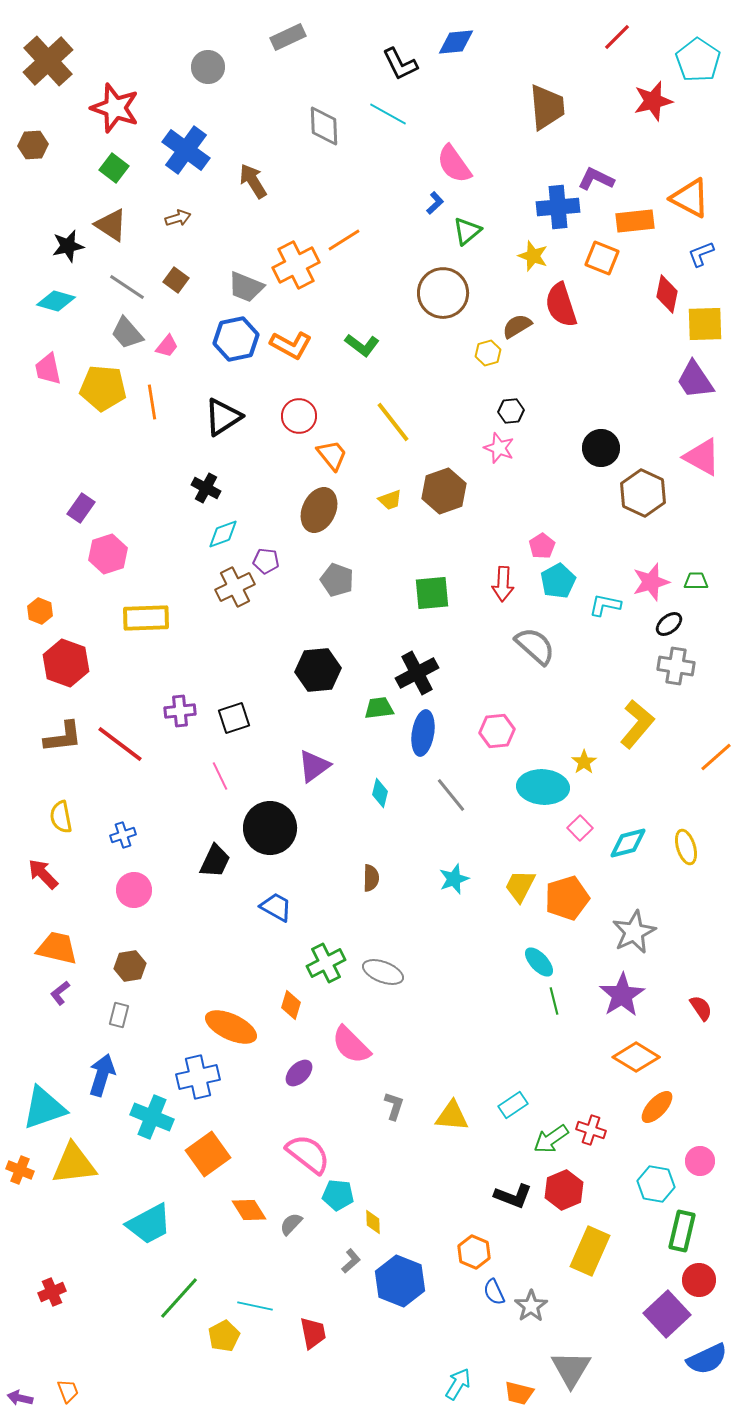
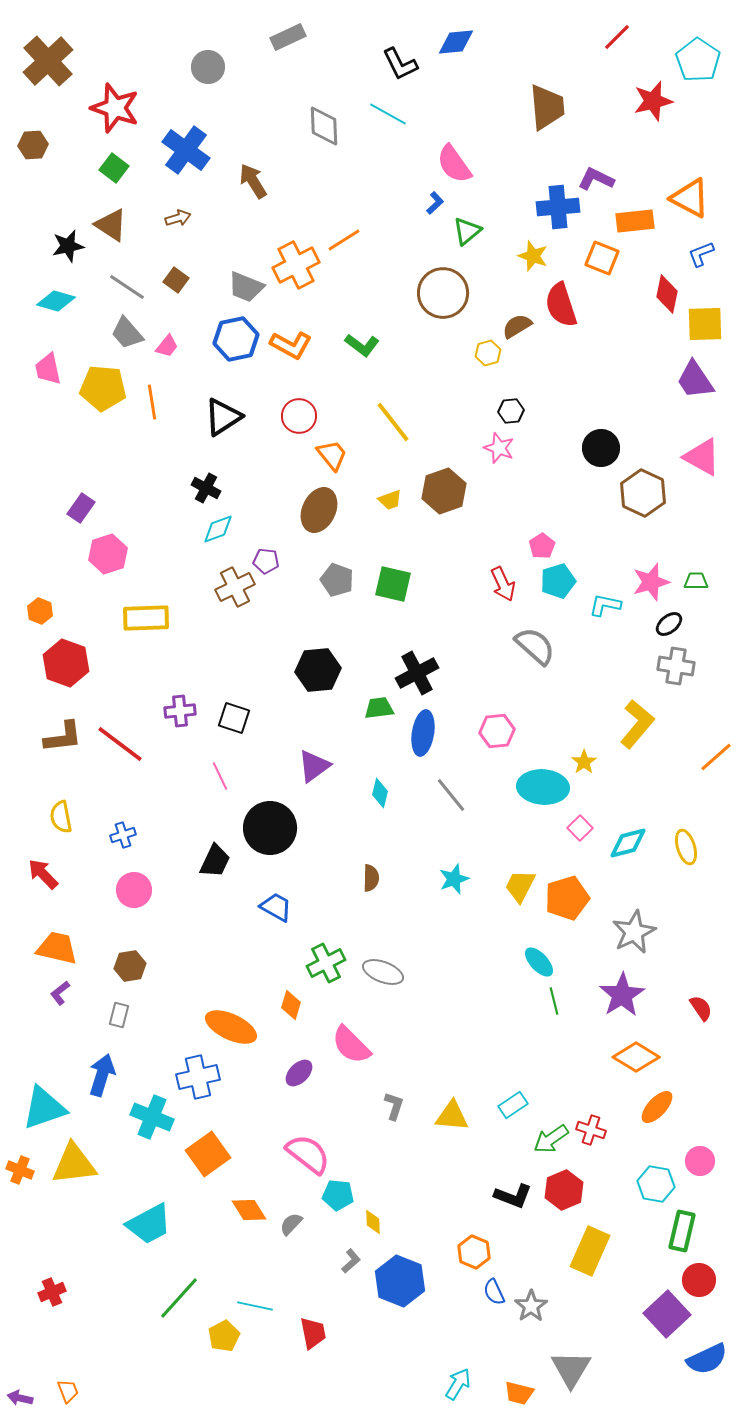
cyan diamond at (223, 534): moved 5 px left, 5 px up
cyan pentagon at (558, 581): rotated 12 degrees clockwise
red arrow at (503, 584): rotated 28 degrees counterclockwise
green square at (432, 593): moved 39 px left, 9 px up; rotated 18 degrees clockwise
black square at (234, 718): rotated 36 degrees clockwise
